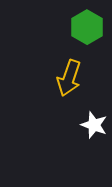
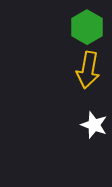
yellow arrow: moved 19 px right, 8 px up; rotated 9 degrees counterclockwise
